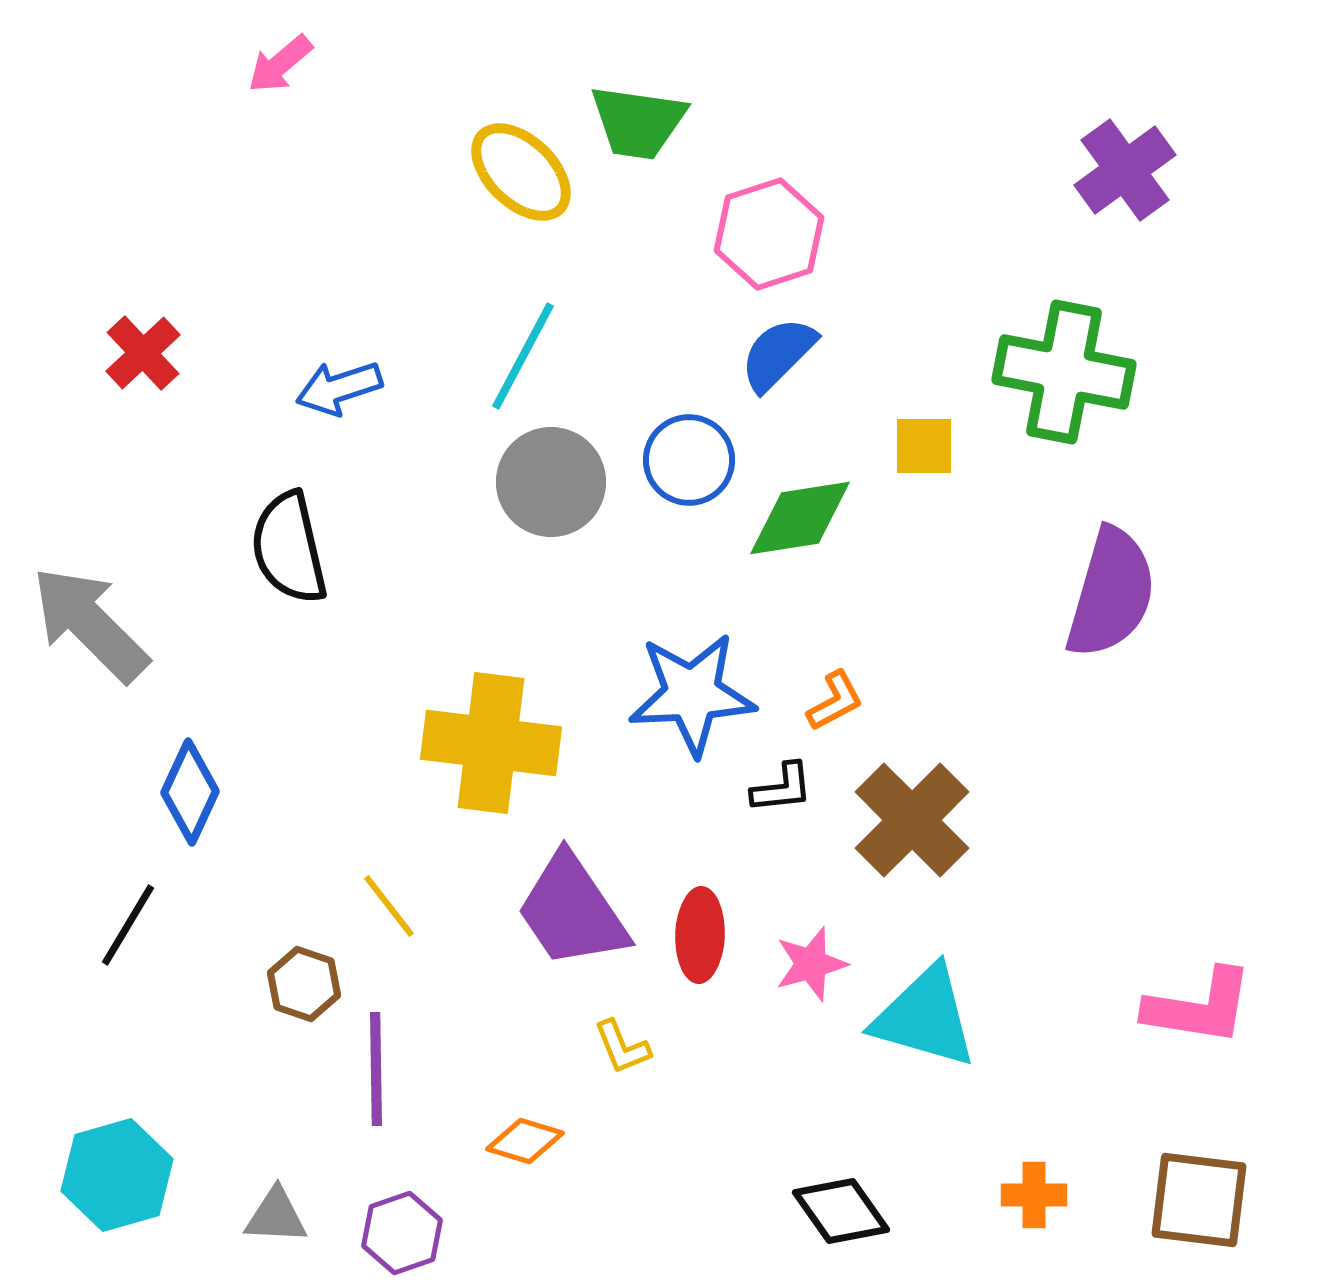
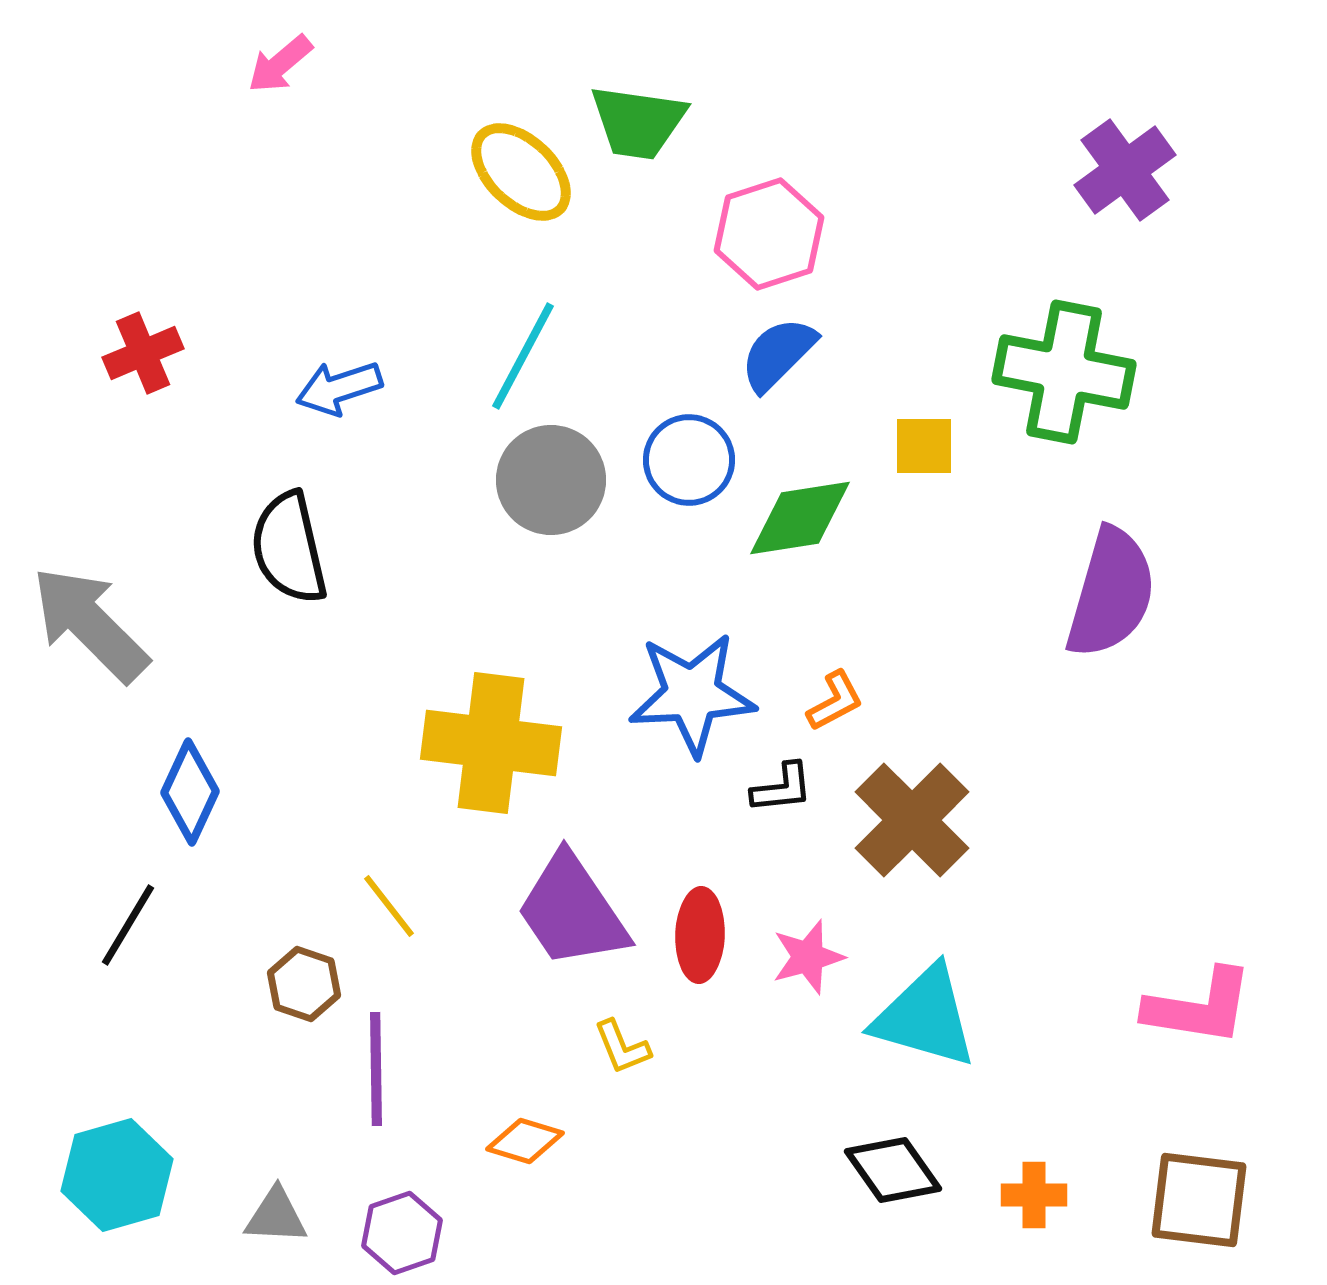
red cross: rotated 20 degrees clockwise
gray circle: moved 2 px up
pink star: moved 3 px left, 7 px up
black diamond: moved 52 px right, 41 px up
